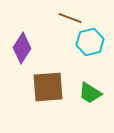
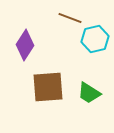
cyan hexagon: moved 5 px right, 3 px up
purple diamond: moved 3 px right, 3 px up
green trapezoid: moved 1 px left
